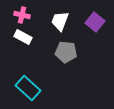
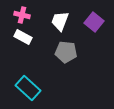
purple square: moved 1 px left
